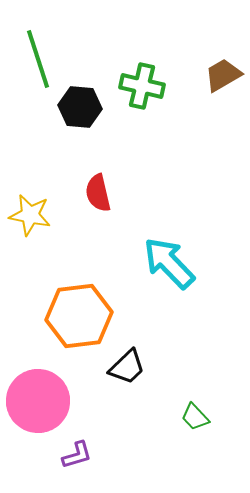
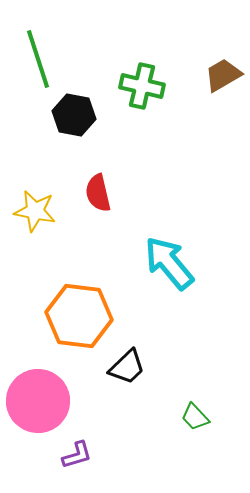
black hexagon: moved 6 px left, 8 px down; rotated 6 degrees clockwise
yellow star: moved 5 px right, 4 px up
cyan arrow: rotated 4 degrees clockwise
orange hexagon: rotated 14 degrees clockwise
